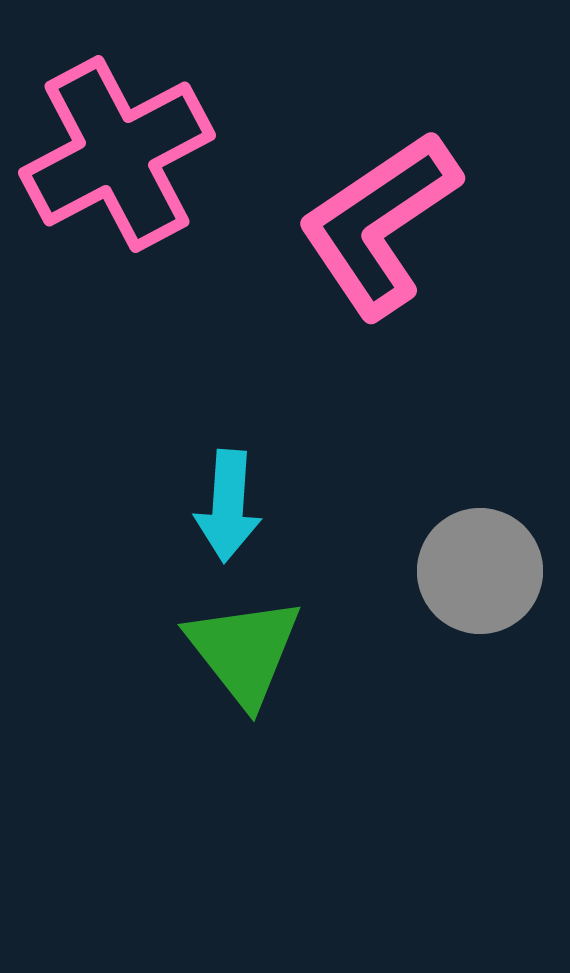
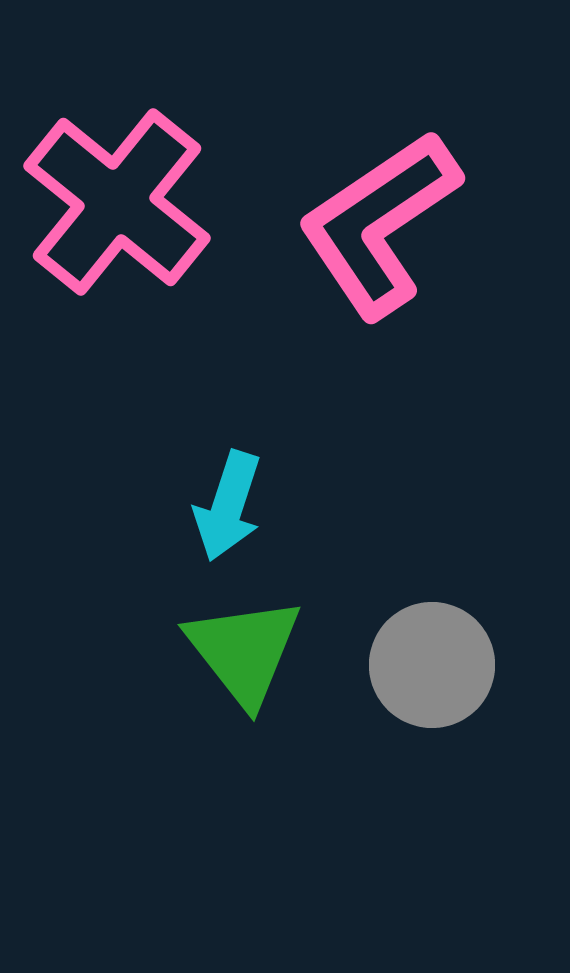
pink cross: moved 48 px down; rotated 23 degrees counterclockwise
cyan arrow: rotated 14 degrees clockwise
gray circle: moved 48 px left, 94 px down
